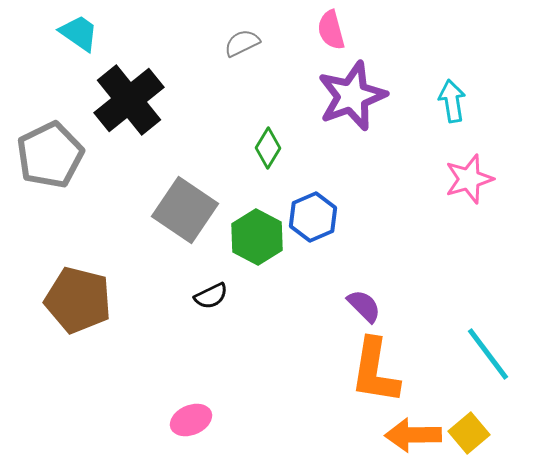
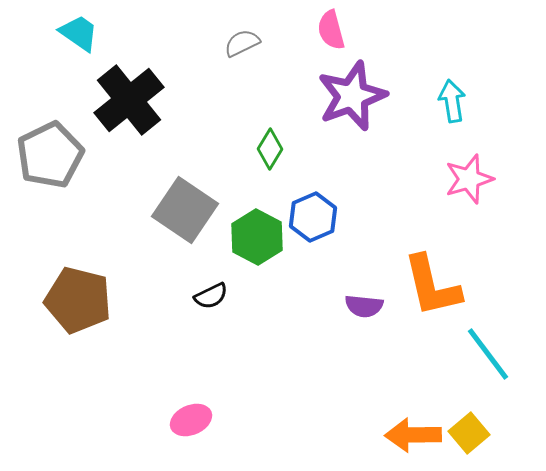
green diamond: moved 2 px right, 1 px down
purple semicircle: rotated 141 degrees clockwise
orange L-shape: moved 57 px right, 85 px up; rotated 22 degrees counterclockwise
